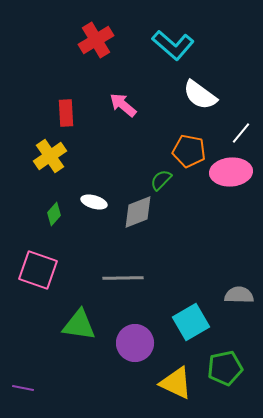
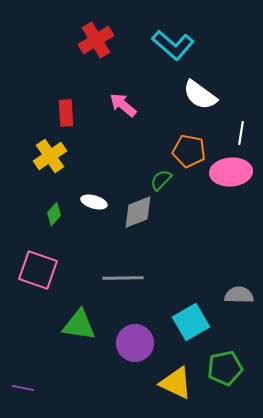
white line: rotated 30 degrees counterclockwise
